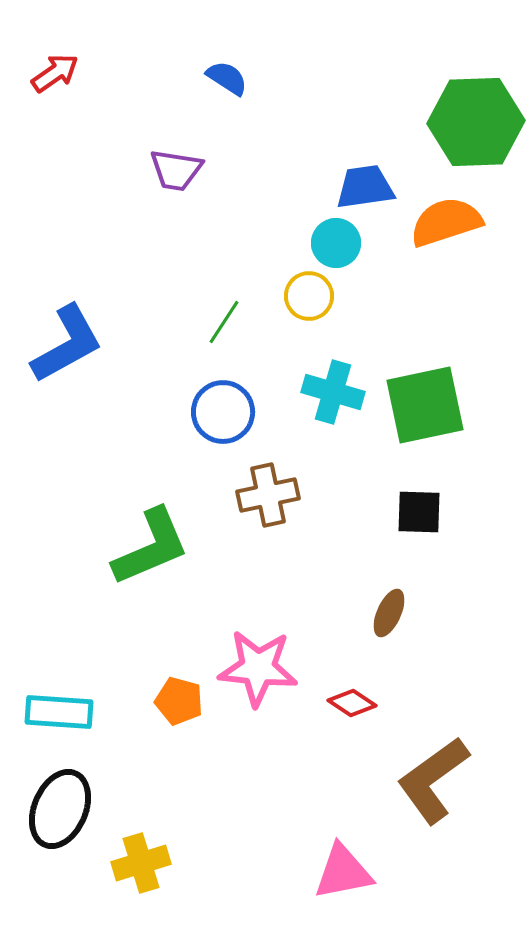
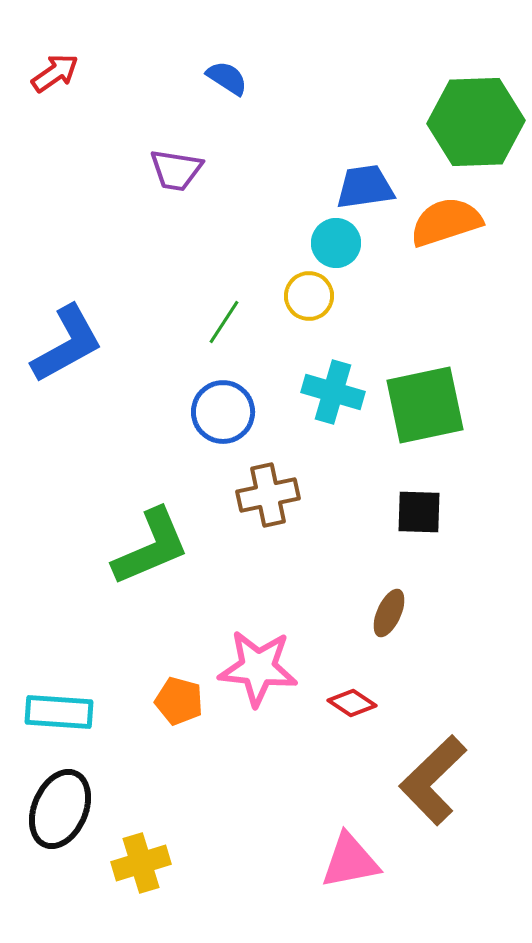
brown L-shape: rotated 8 degrees counterclockwise
pink triangle: moved 7 px right, 11 px up
